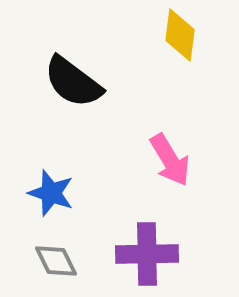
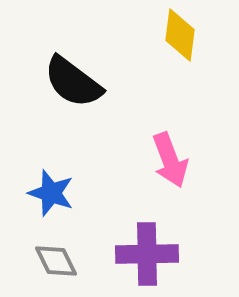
pink arrow: rotated 10 degrees clockwise
